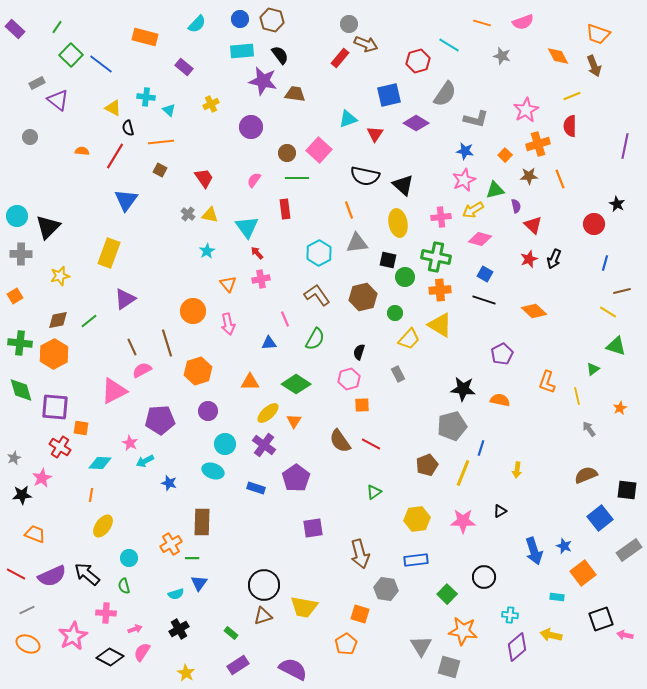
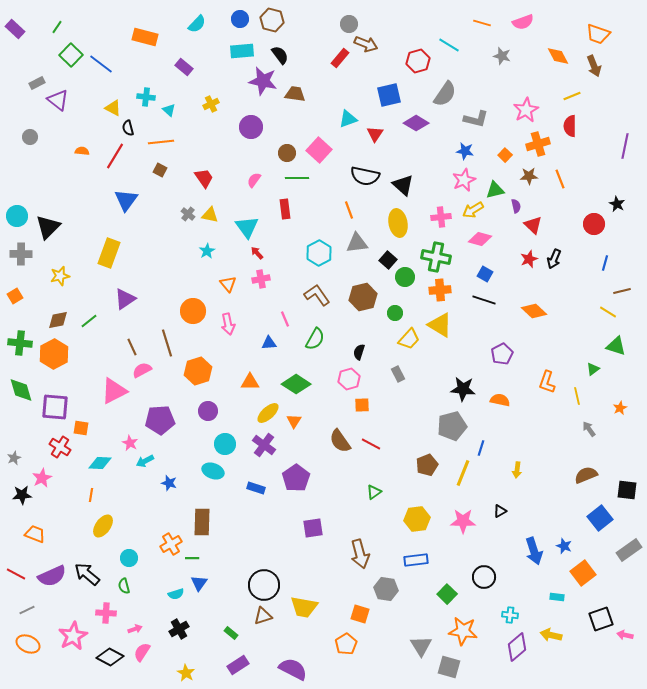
black square at (388, 260): rotated 30 degrees clockwise
